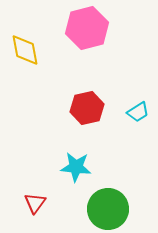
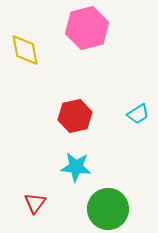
red hexagon: moved 12 px left, 8 px down
cyan trapezoid: moved 2 px down
